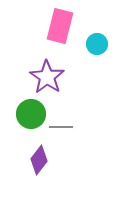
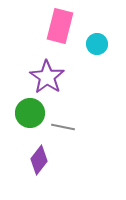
green circle: moved 1 px left, 1 px up
gray line: moved 2 px right; rotated 10 degrees clockwise
